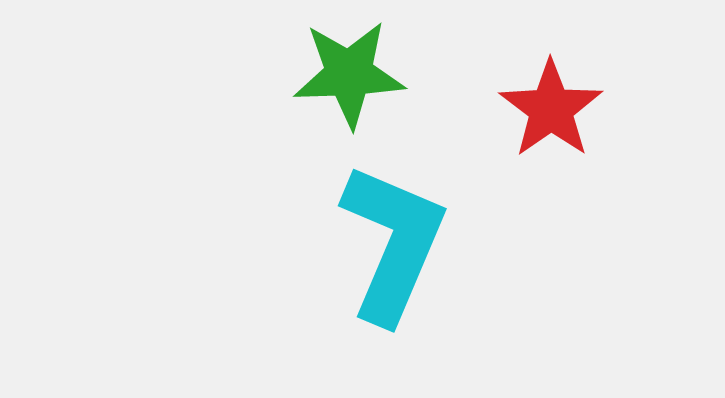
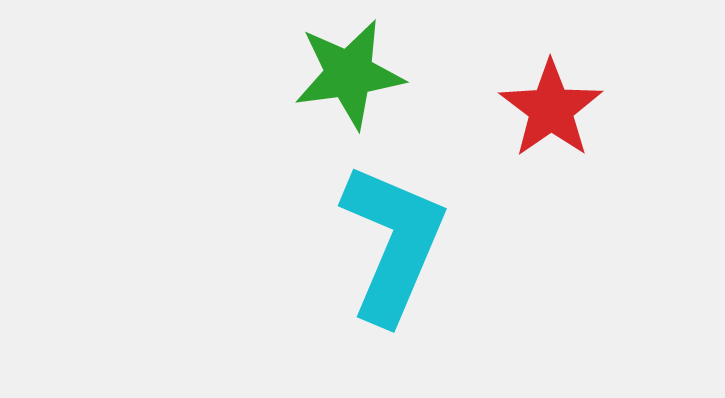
green star: rotated 6 degrees counterclockwise
